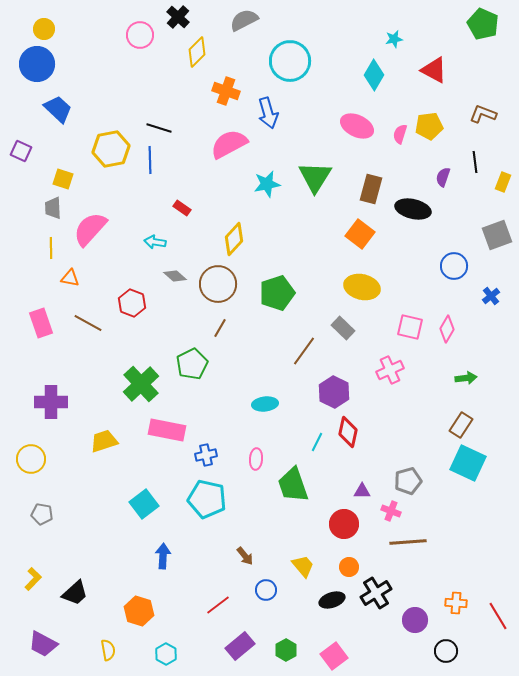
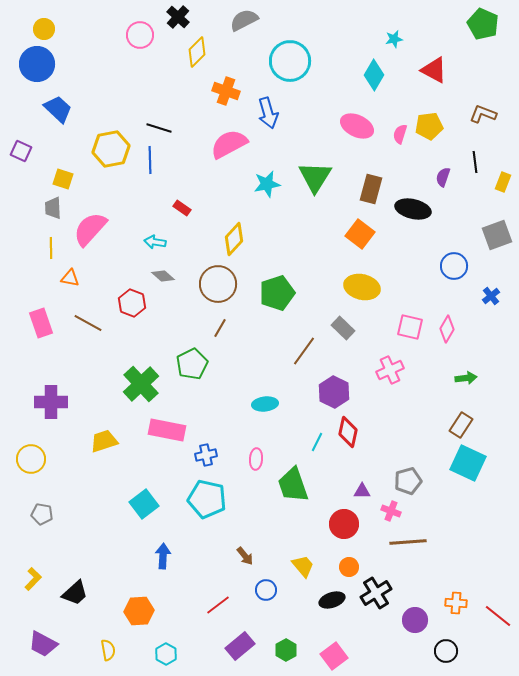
gray diamond at (175, 276): moved 12 px left
orange hexagon at (139, 611): rotated 20 degrees counterclockwise
red line at (498, 616): rotated 20 degrees counterclockwise
